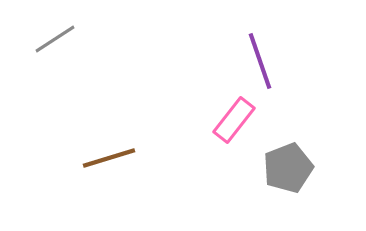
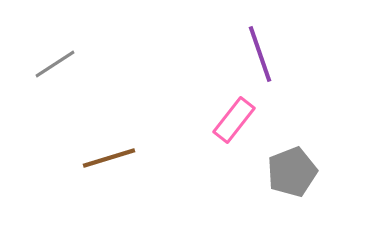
gray line: moved 25 px down
purple line: moved 7 px up
gray pentagon: moved 4 px right, 4 px down
